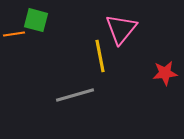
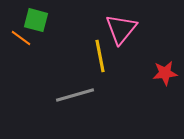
orange line: moved 7 px right, 4 px down; rotated 45 degrees clockwise
